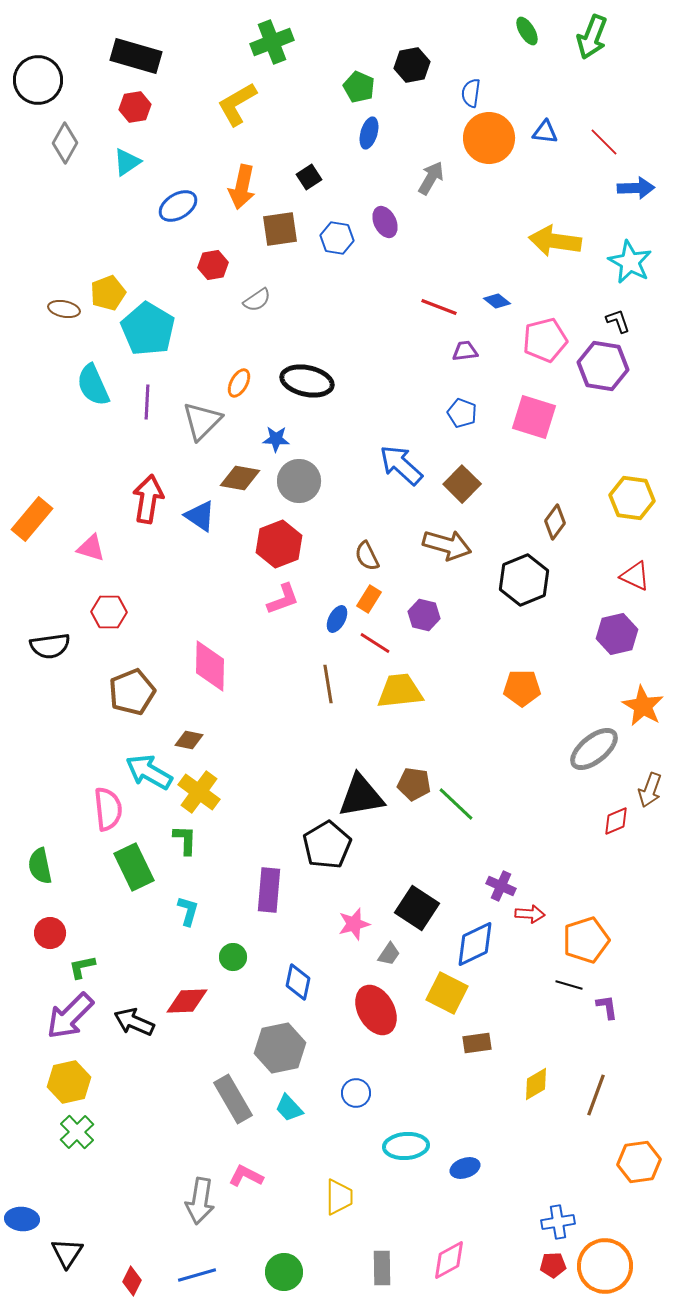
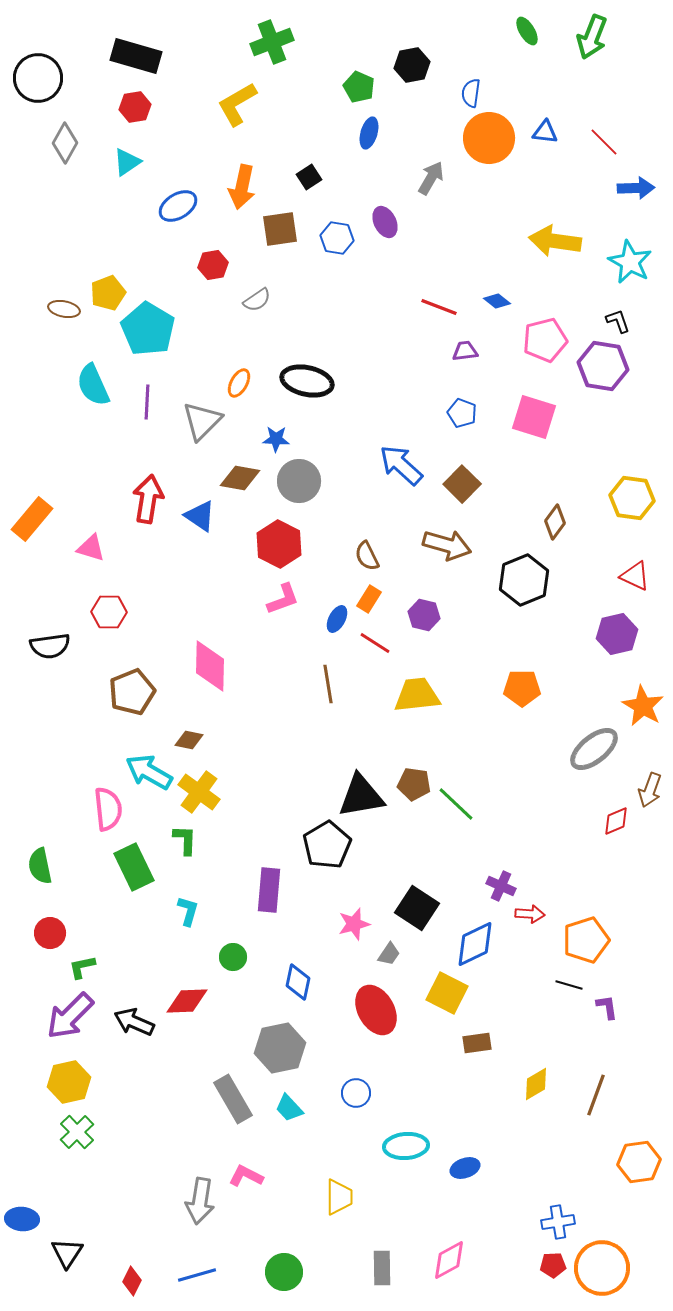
black circle at (38, 80): moved 2 px up
red hexagon at (279, 544): rotated 12 degrees counterclockwise
yellow trapezoid at (400, 691): moved 17 px right, 4 px down
orange circle at (605, 1266): moved 3 px left, 2 px down
